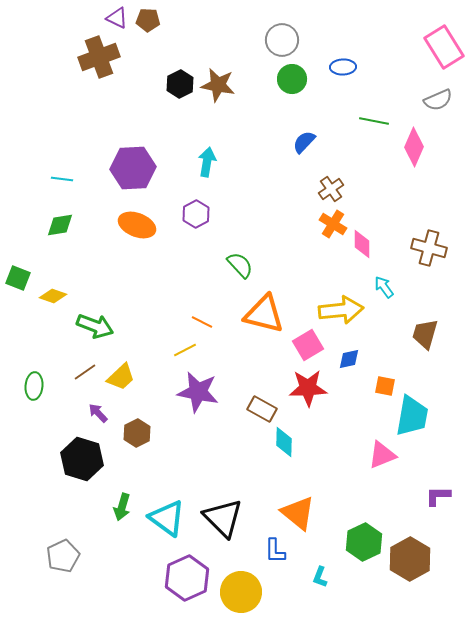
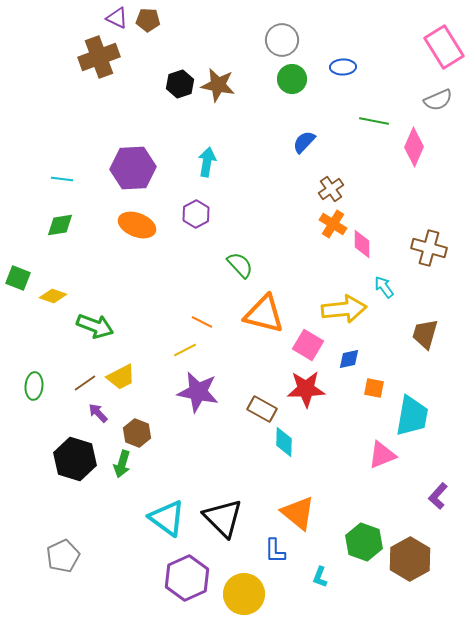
black hexagon at (180, 84): rotated 8 degrees clockwise
yellow arrow at (341, 310): moved 3 px right, 1 px up
pink square at (308, 345): rotated 28 degrees counterclockwise
brown line at (85, 372): moved 11 px down
yellow trapezoid at (121, 377): rotated 16 degrees clockwise
orange square at (385, 386): moved 11 px left, 2 px down
red star at (308, 388): moved 2 px left, 1 px down
brown hexagon at (137, 433): rotated 12 degrees counterclockwise
black hexagon at (82, 459): moved 7 px left
purple L-shape at (438, 496): rotated 48 degrees counterclockwise
green arrow at (122, 507): moved 43 px up
green hexagon at (364, 542): rotated 15 degrees counterclockwise
yellow circle at (241, 592): moved 3 px right, 2 px down
